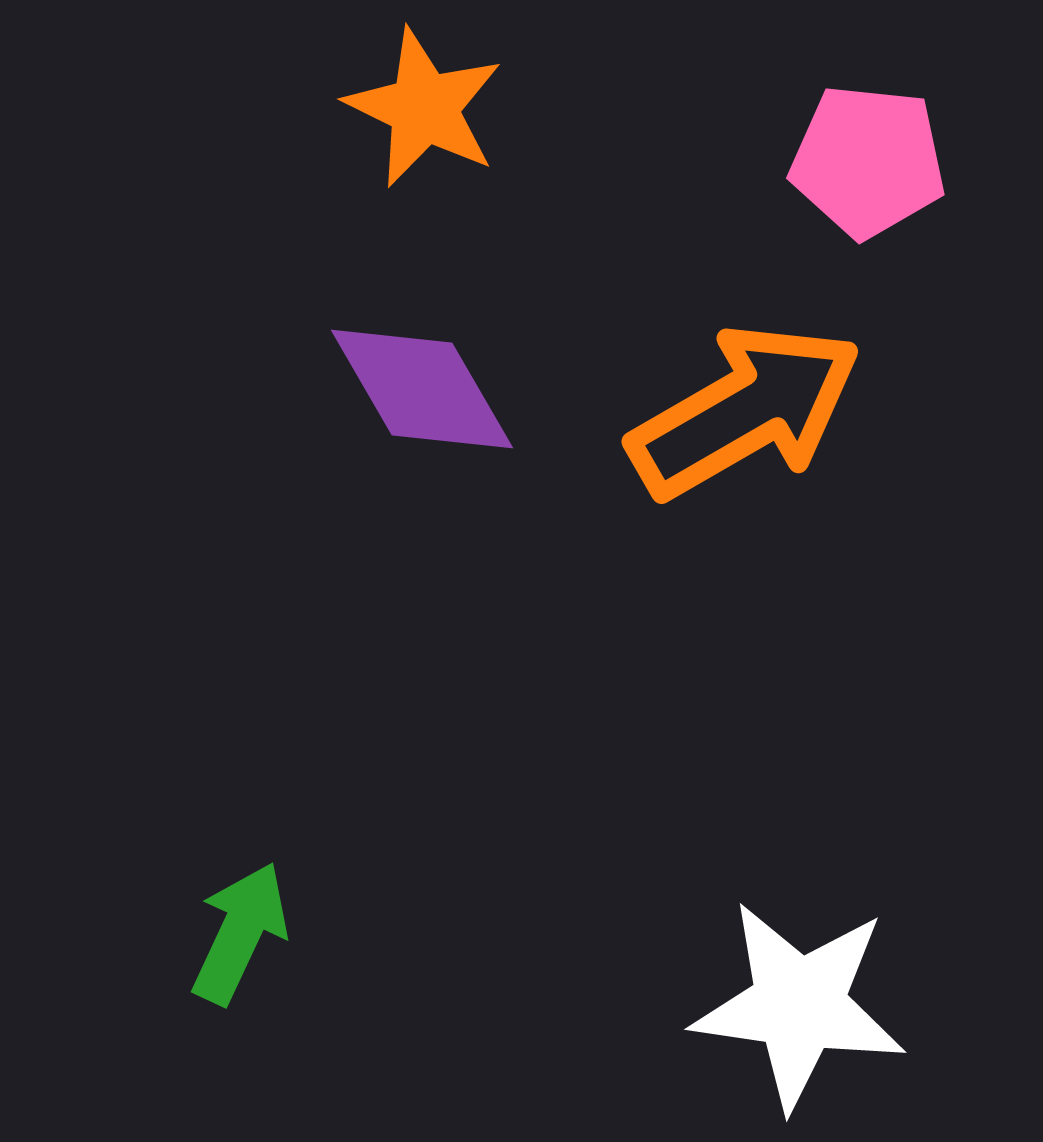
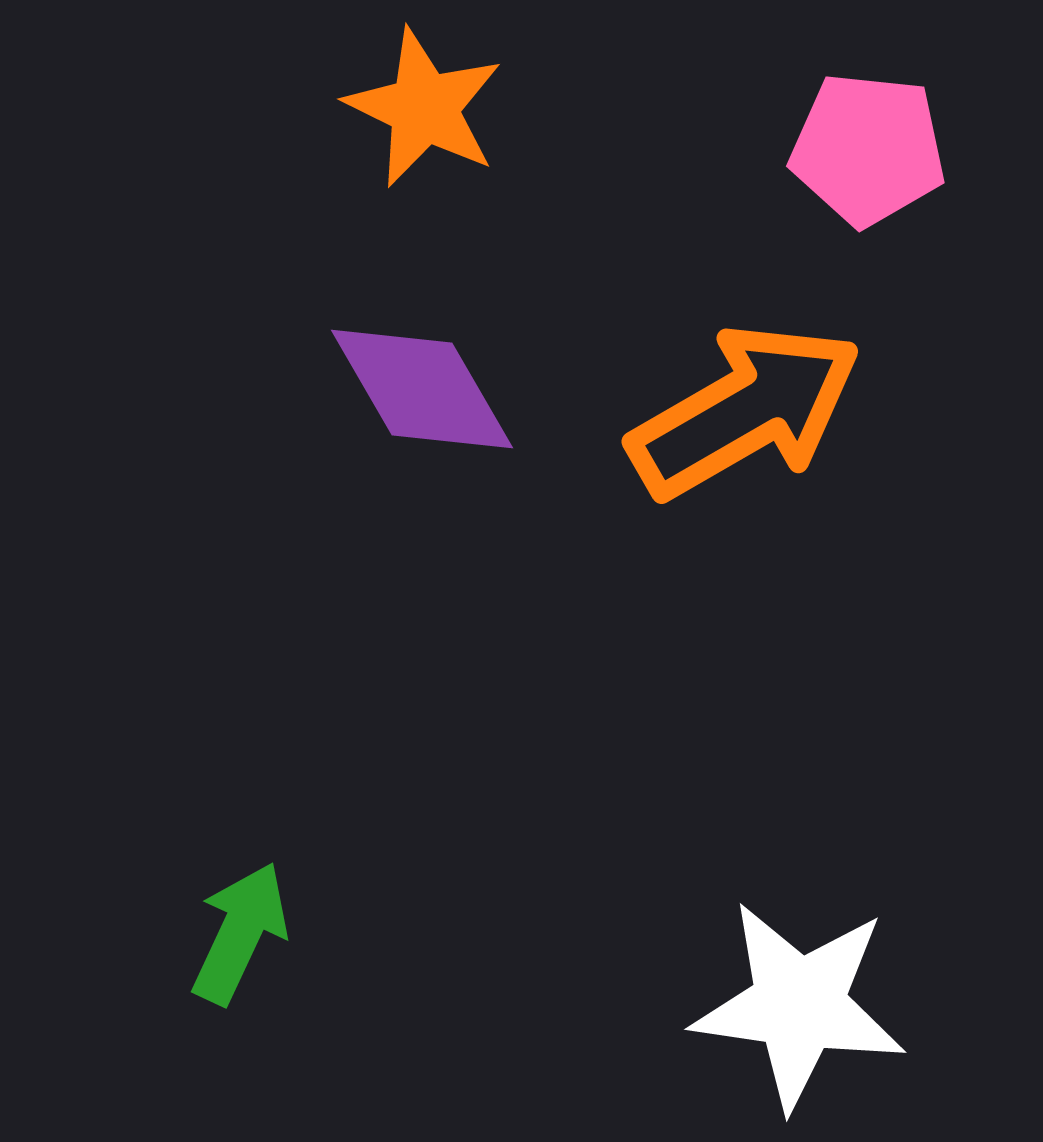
pink pentagon: moved 12 px up
